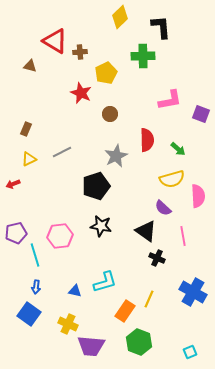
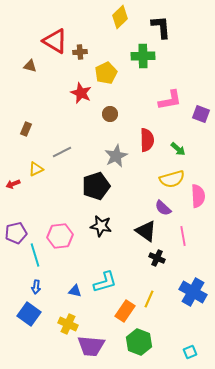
yellow triangle: moved 7 px right, 10 px down
